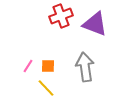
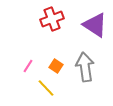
red cross: moved 9 px left, 3 px down
purple triangle: moved 1 px down; rotated 12 degrees clockwise
orange square: moved 8 px right; rotated 32 degrees clockwise
